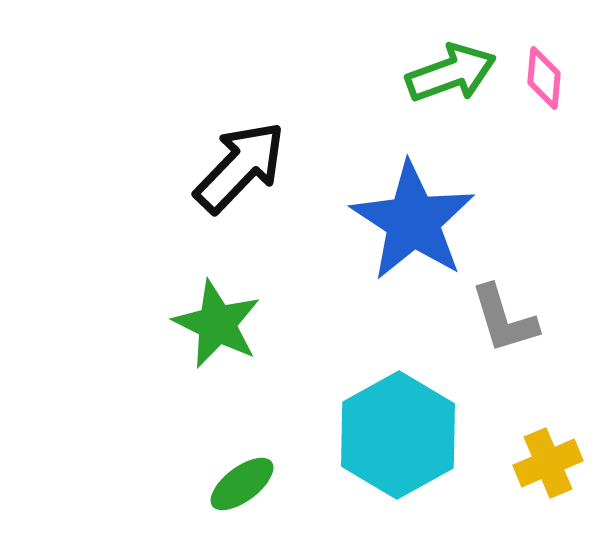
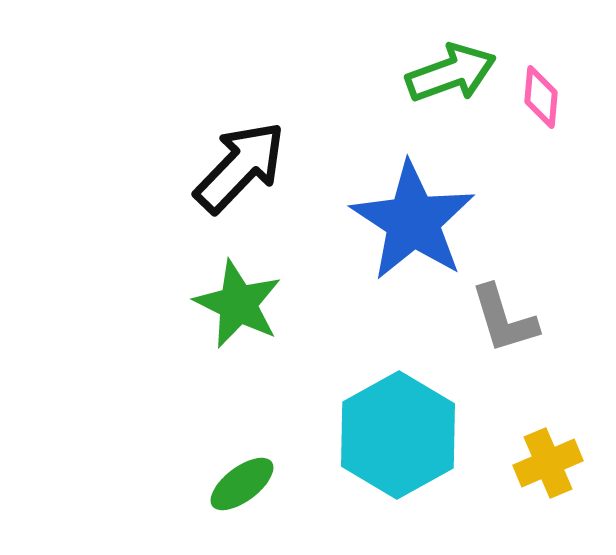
pink diamond: moved 3 px left, 19 px down
green star: moved 21 px right, 20 px up
